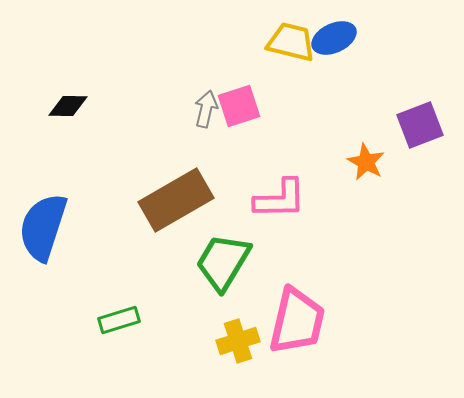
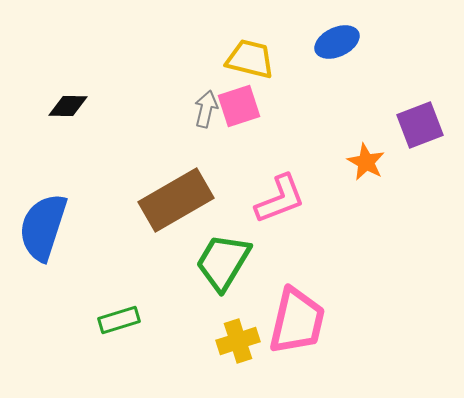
blue ellipse: moved 3 px right, 4 px down
yellow trapezoid: moved 41 px left, 17 px down
pink L-shape: rotated 20 degrees counterclockwise
